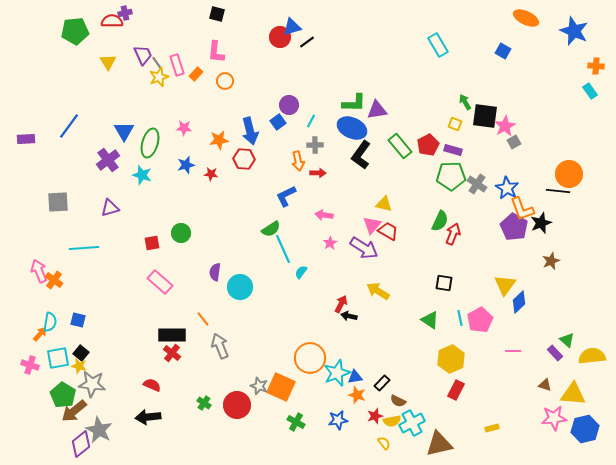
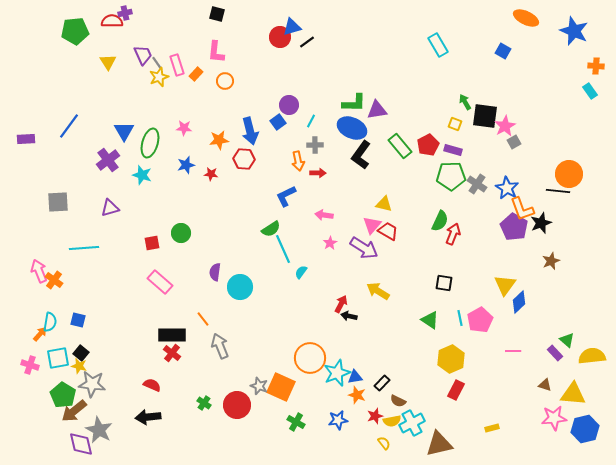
purple diamond at (81, 444): rotated 64 degrees counterclockwise
